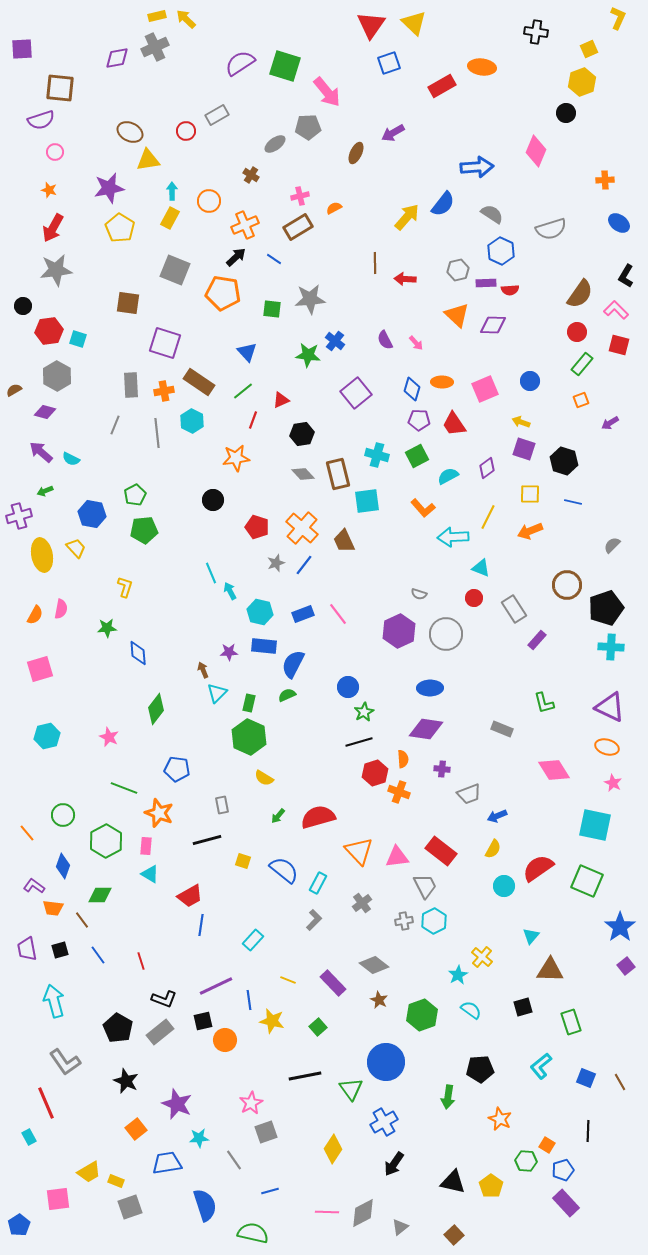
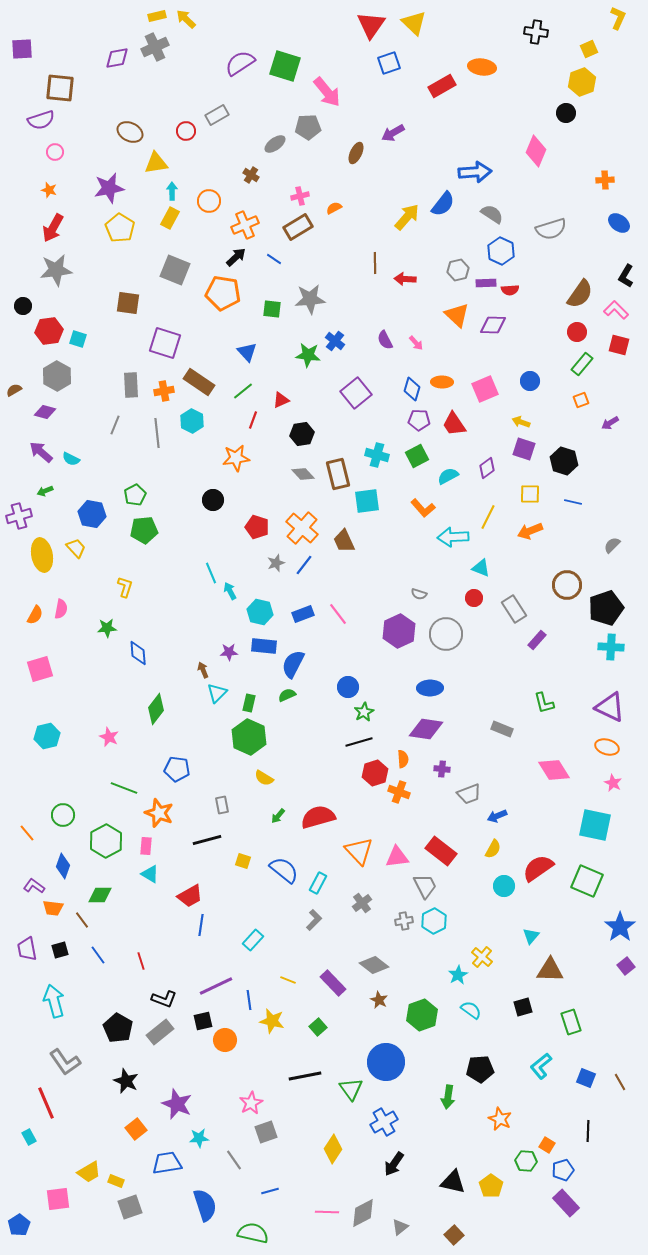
yellow triangle at (148, 160): moved 8 px right, 3 px down
blue arrow at (477, 167): moved 2 px left, 5 px down
